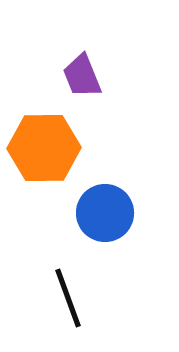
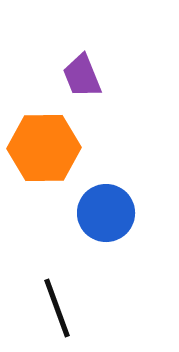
blue circle: moved 1 px right
black line: moved 11 px left, 10 px down
